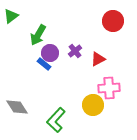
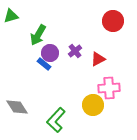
green triangle: rotated 21 degrees clockwise
